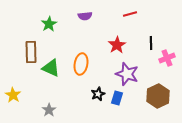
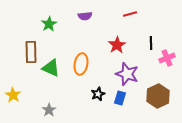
blue rectangle: moved 3 px right
